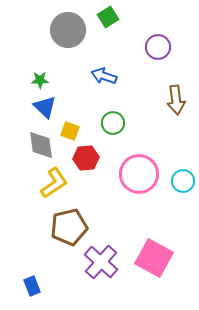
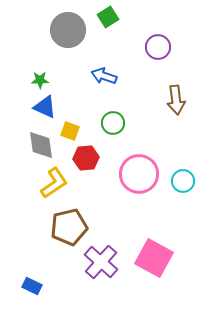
blue triangle: rotated 20 degrees counterclockwise
blue rectangle: rotated 42 degrees counterclockwise
